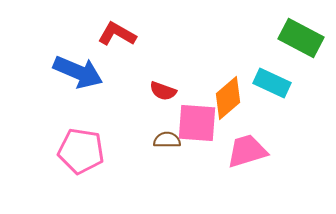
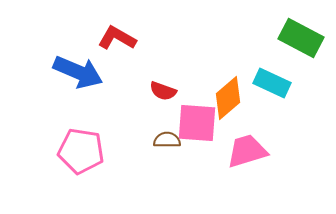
red L-shape: moved 4 px down
